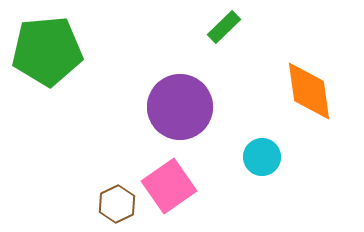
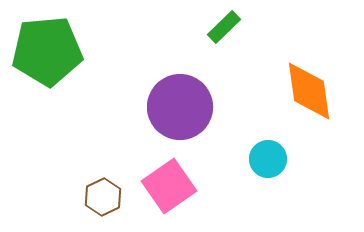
cyan circle: moved 6 px right, 2 px down
brown hexagon: moved 14 px left, 7 px up
